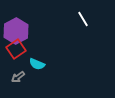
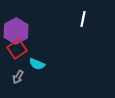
white line: rotated 42 degrees clockwise
red square: moved 1 px right
gray arrow: rotated 24 degrees counterclockwise
